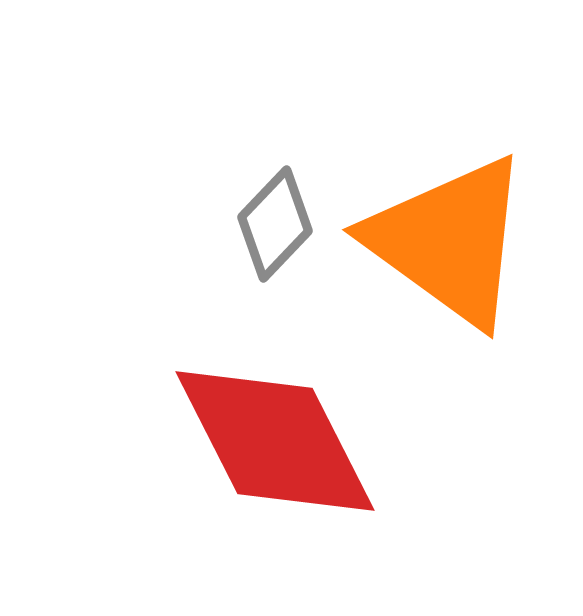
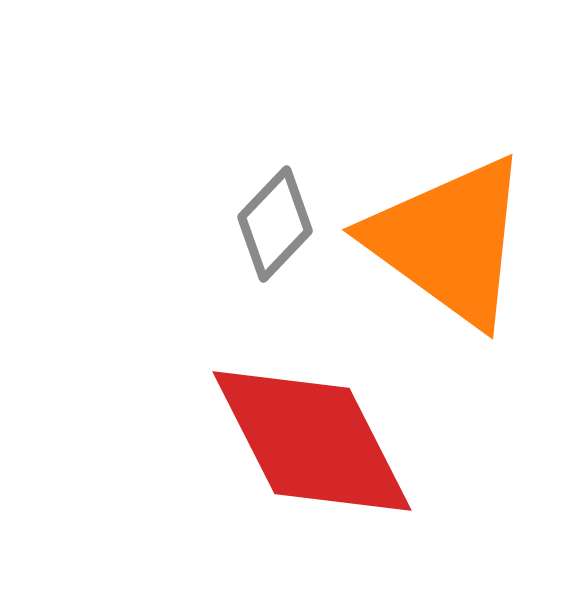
red diamond: moved 37 px right
